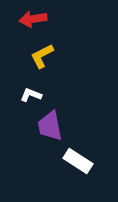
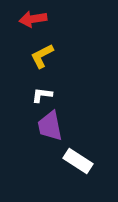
white L-shape: moved 11 px right; rotated 15 degrees counterclockwise
